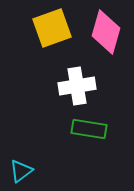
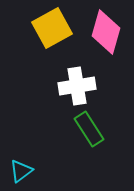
yellow square: rotated 9 degrees counterclockwise
green rectangle: rotated 48 degrees clockwise
